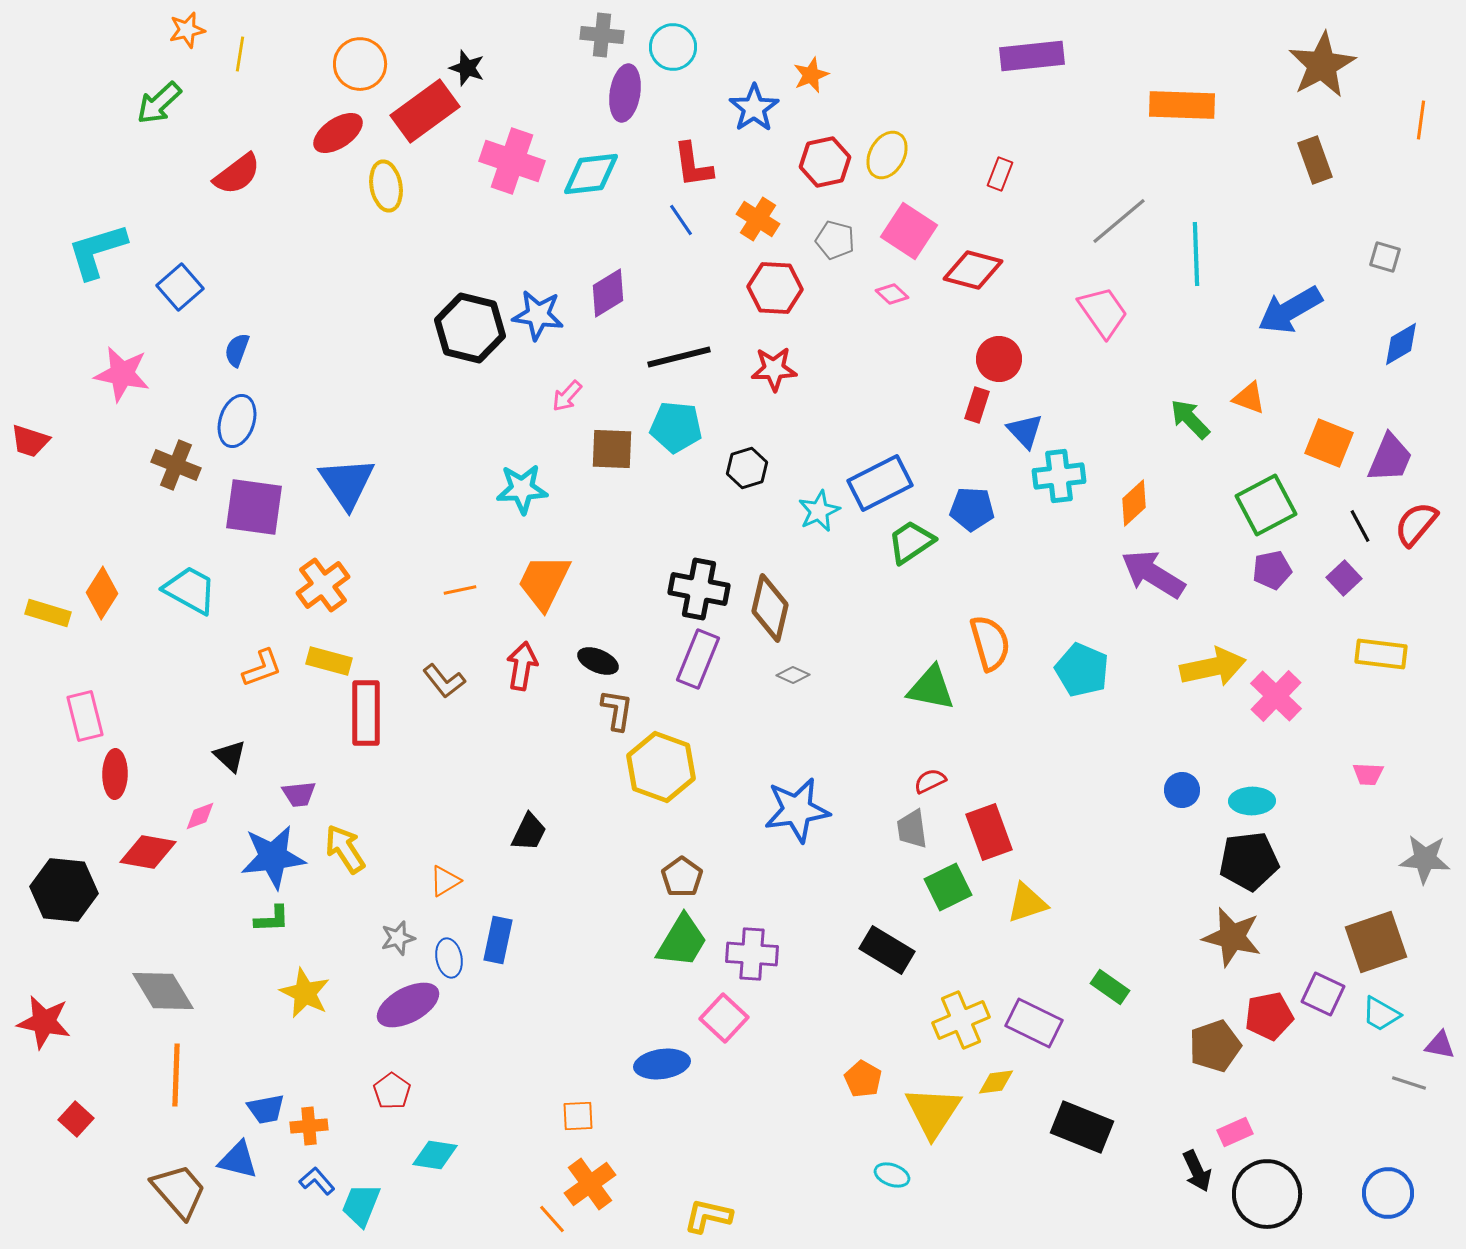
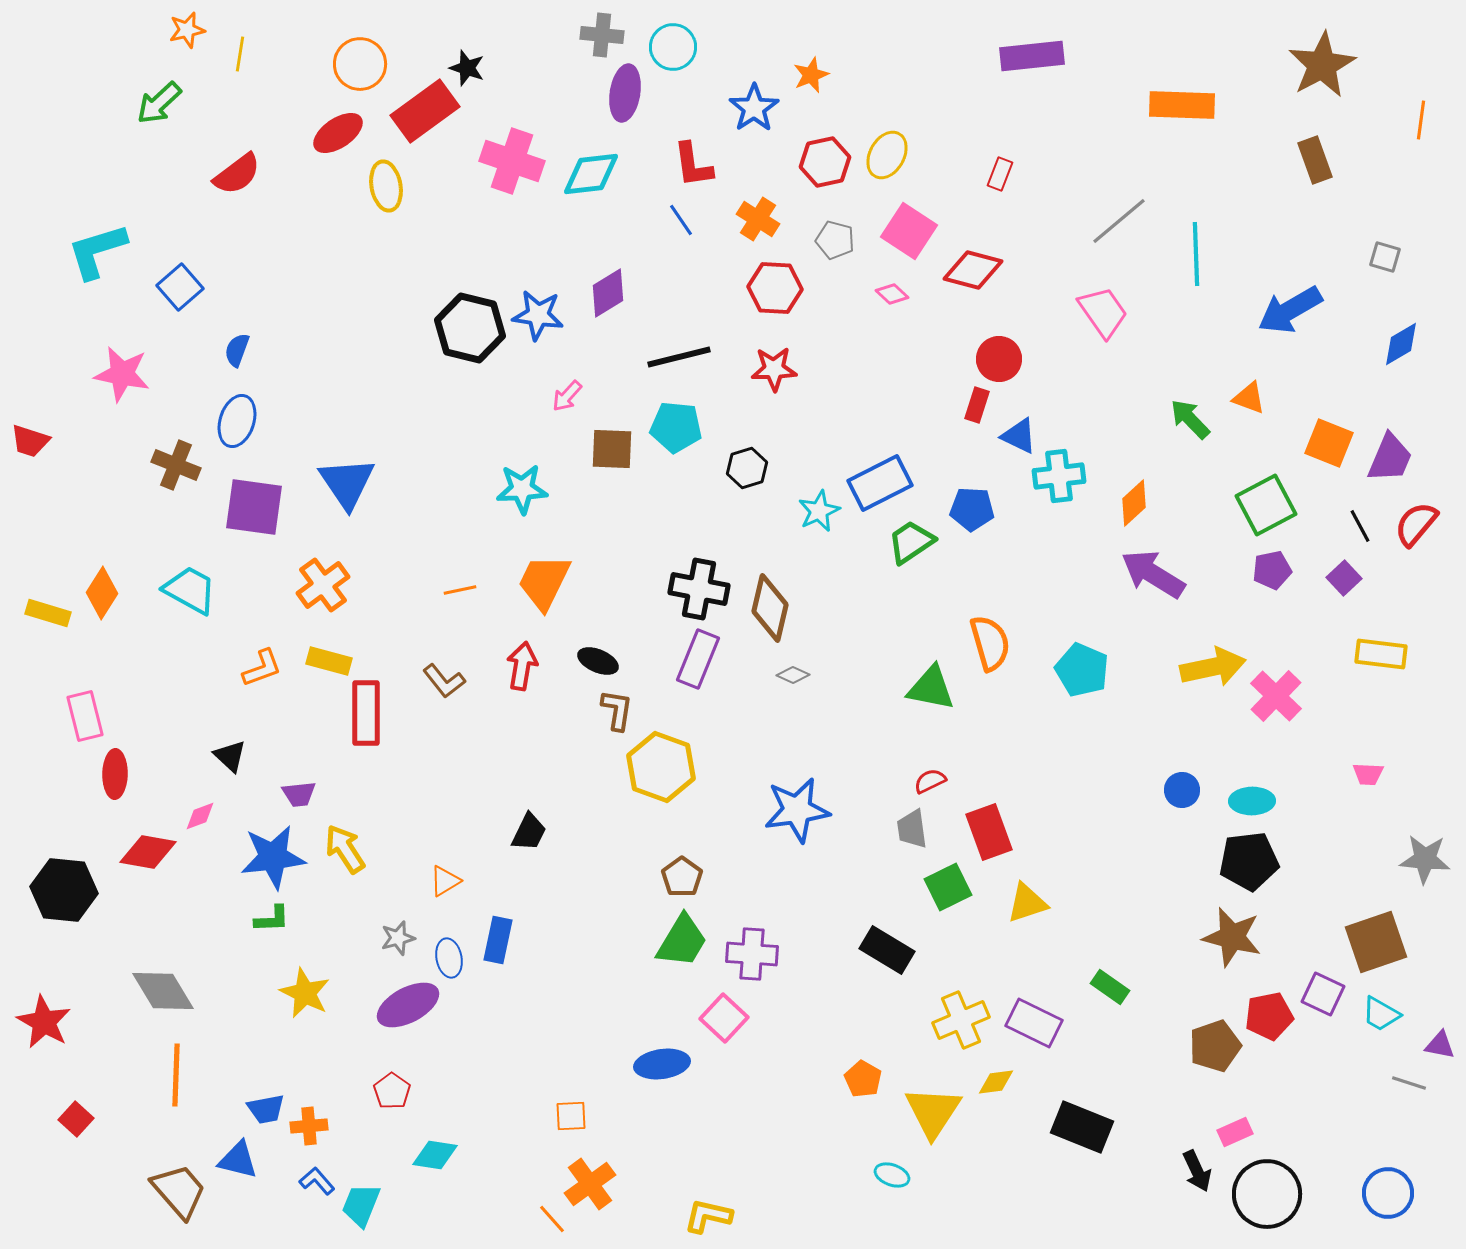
blue triangle at (1025, 431): moved 6 px left, 5 px down; rotated 21 degrees counterclockwise
red star at (44, 1022): rotated 18 degrees clockwise
orange square at (578, 1116): moved 7 px left
